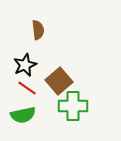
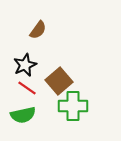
brown semicircle: rotated 42 degrees clockwise
